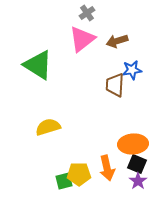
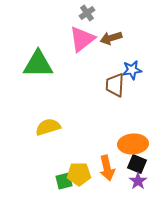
brown arrow: moved 6 px left, 3 px up
green triangle: moved 1 px up; rotated 32 degrees counterclockwise
